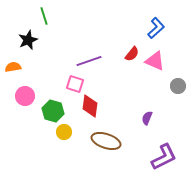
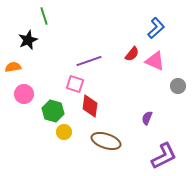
pink circle: moved 1 px left, 2 px up
purple L-shape: moved 1 px up
